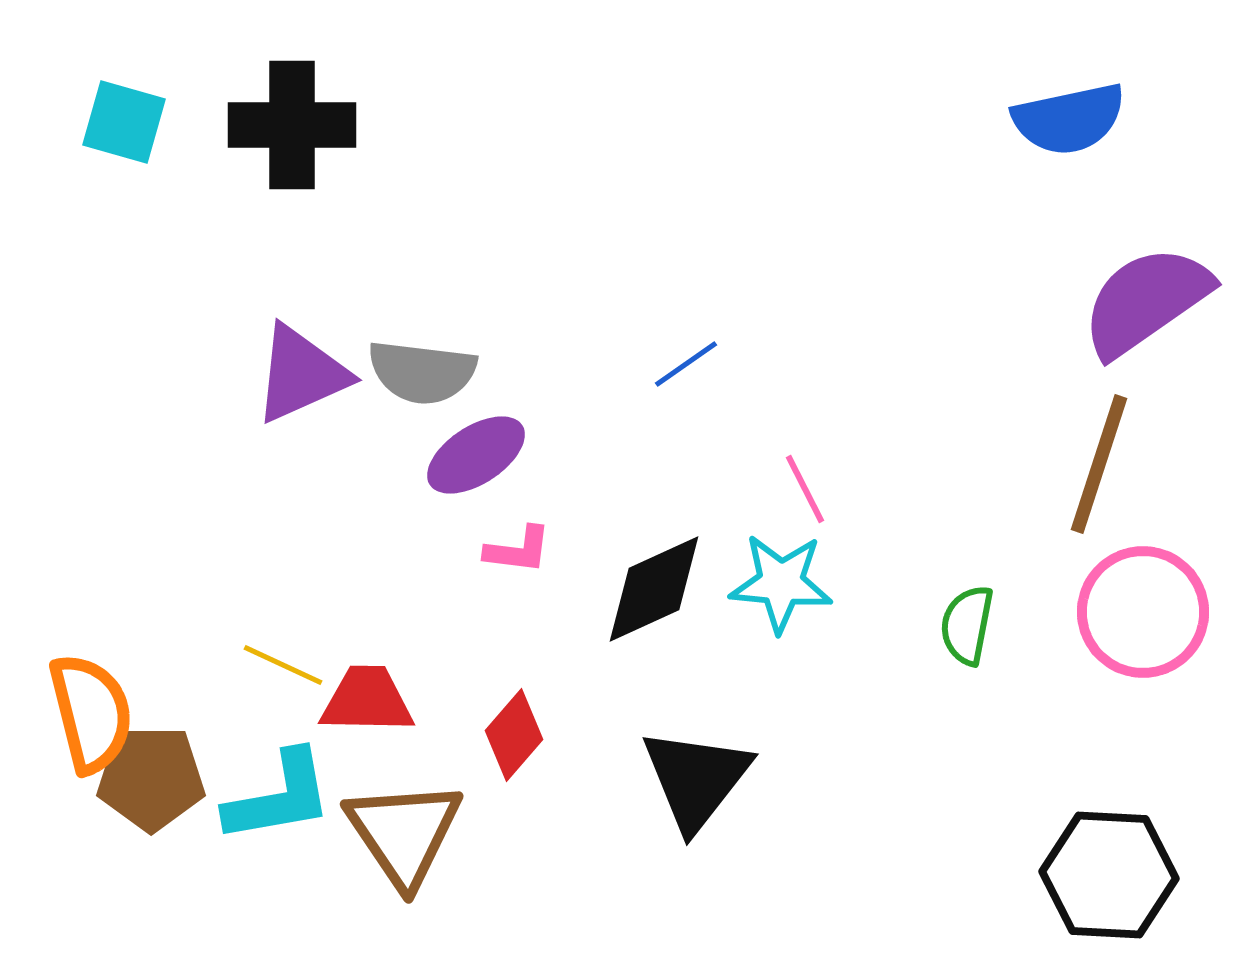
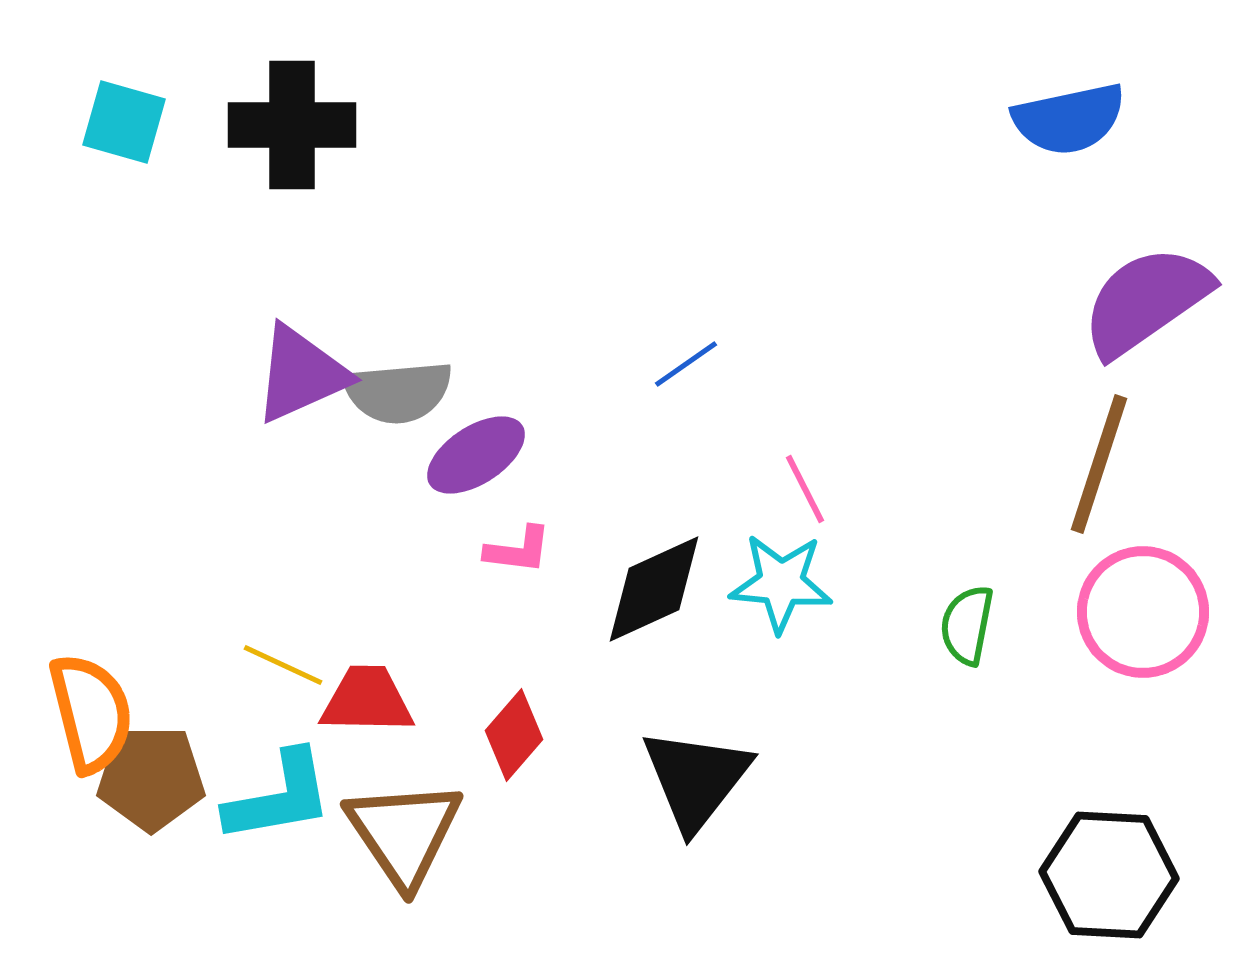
gray semicircle: moved 24 px left, 20 px down; rotated 12 degrees counterclockwise
